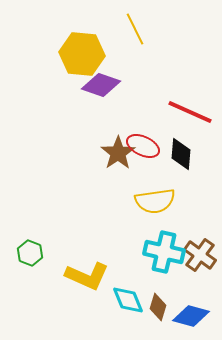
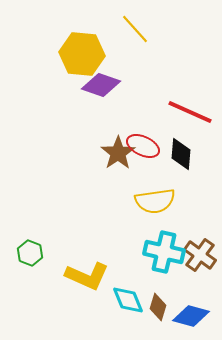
yellow line: rotated 16 degrees counterclockwise
